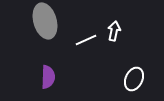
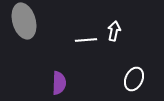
gray ellipse: moved 21 px left
white line: rotated 20 degrees clockwise
purple semicircle: moved 11 px right, 6 px down
